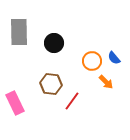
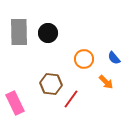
black circle: moved 6 px left, 10 px up
orange circle: moved 8 px left, 2 px up
red line: moved 1 px left, 2 px up
